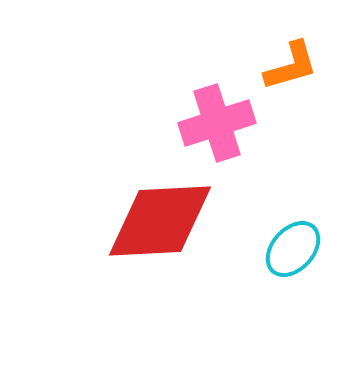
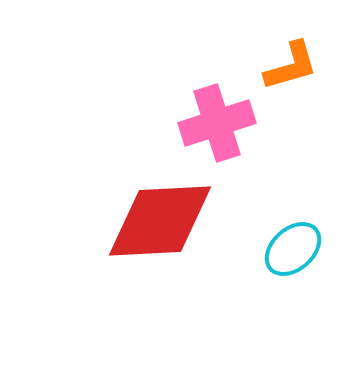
cyan ellipse: rotated 6 degrees clockwise
